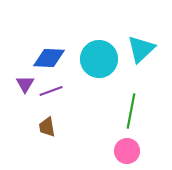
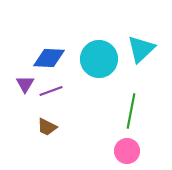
brown trapezoid: rotated 55 degrees counterclockwise
